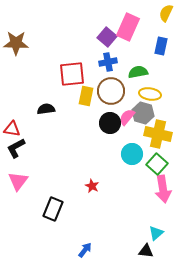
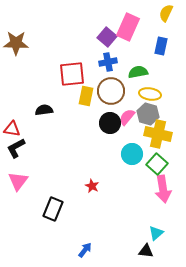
black semicircle: moved 2 px left, 1 px down
gray hexagon: moved 5 px right, 1 px down
